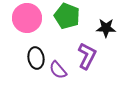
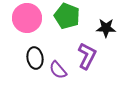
black ellipse: moved 1 px left
